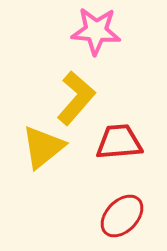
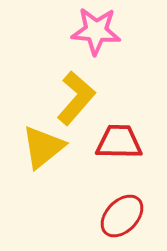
red trapezoid: rotated 6 degrees clockwise
